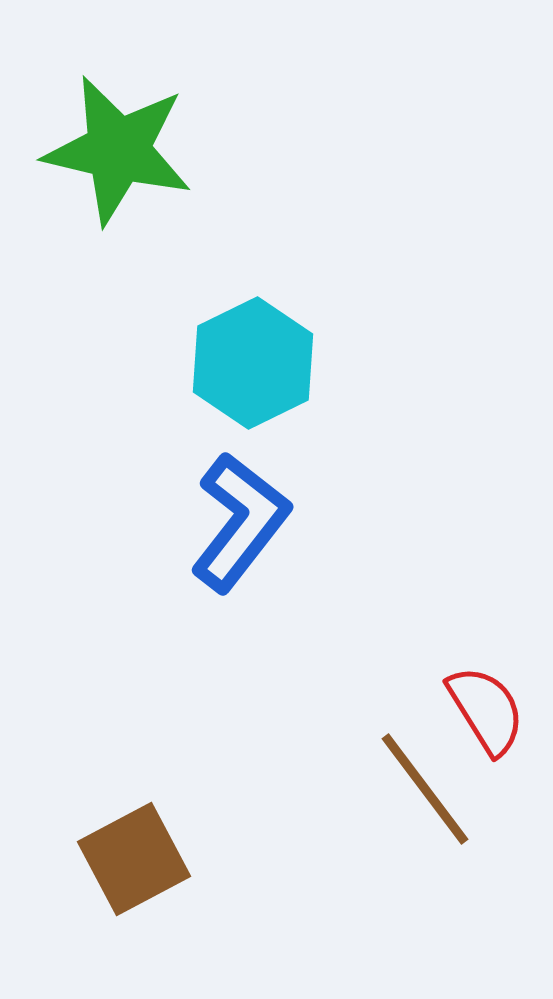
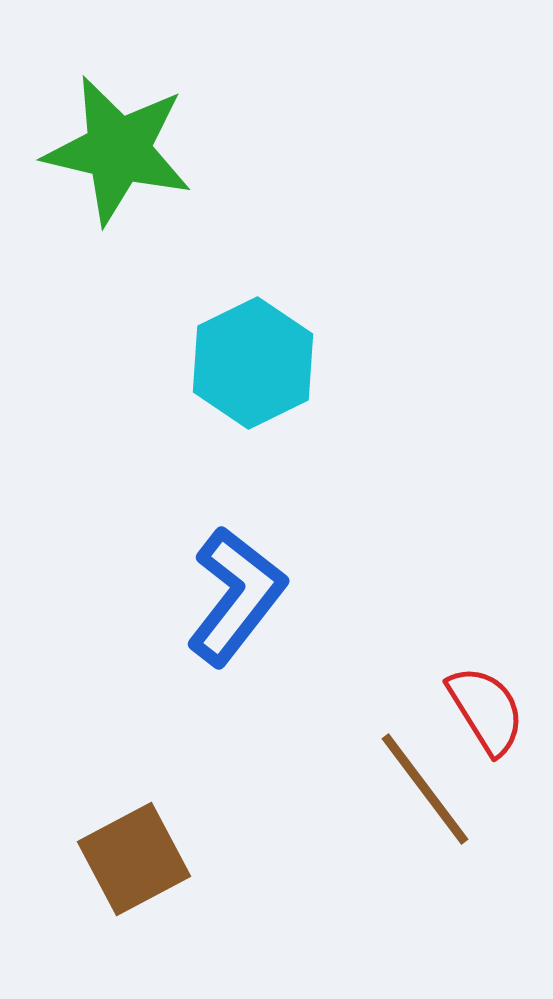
blue L-shape: moved 4 px left, 74 px down
